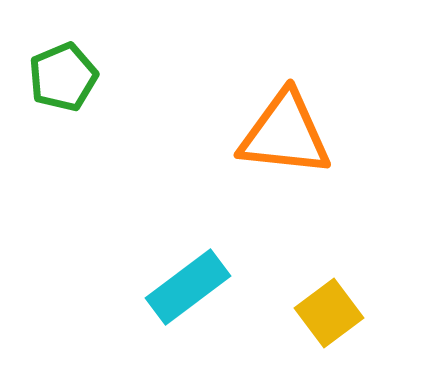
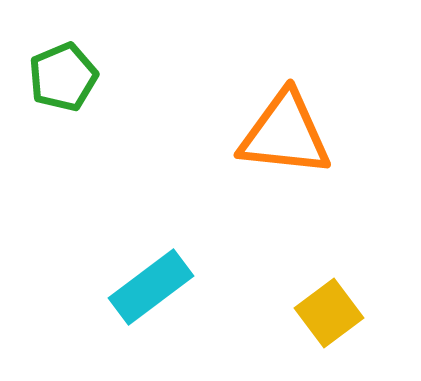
cyan rectangle: moved 37 px left
